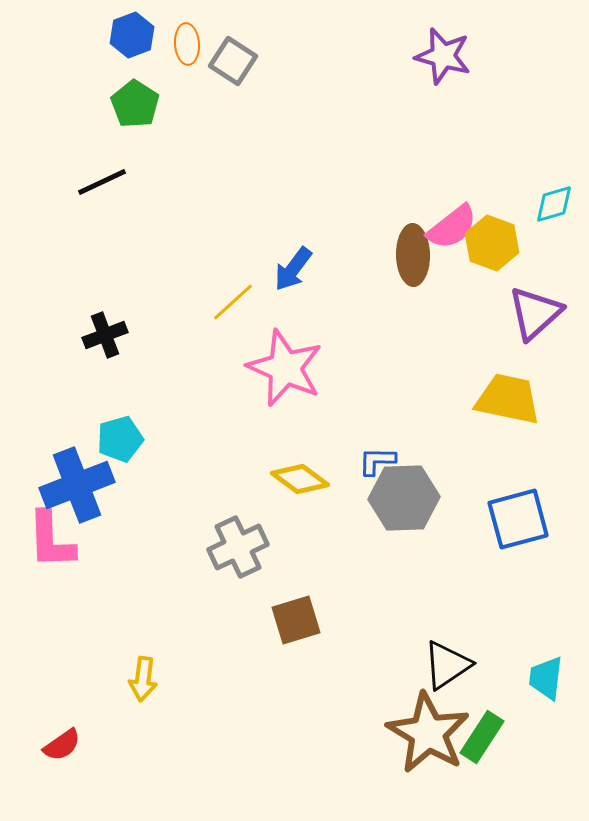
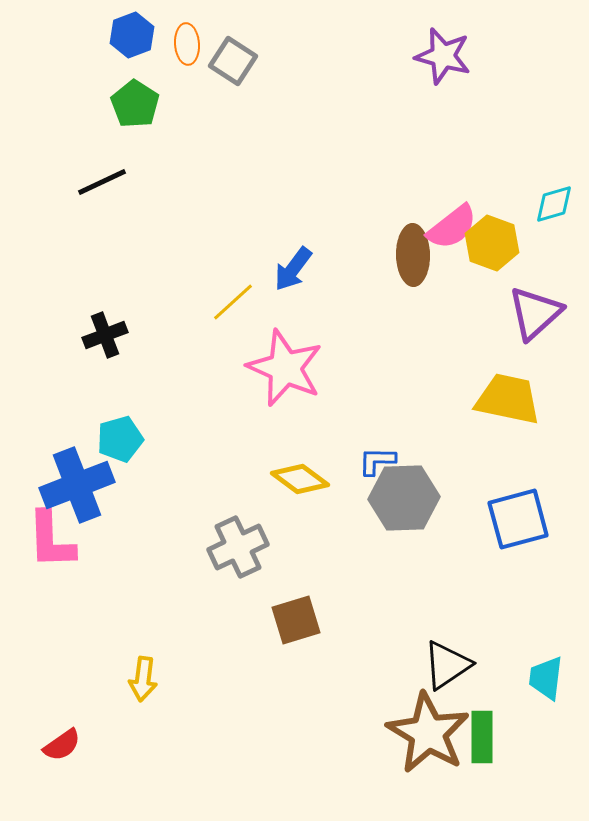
green rectangle: rotated 33 degrees counterclockwise
